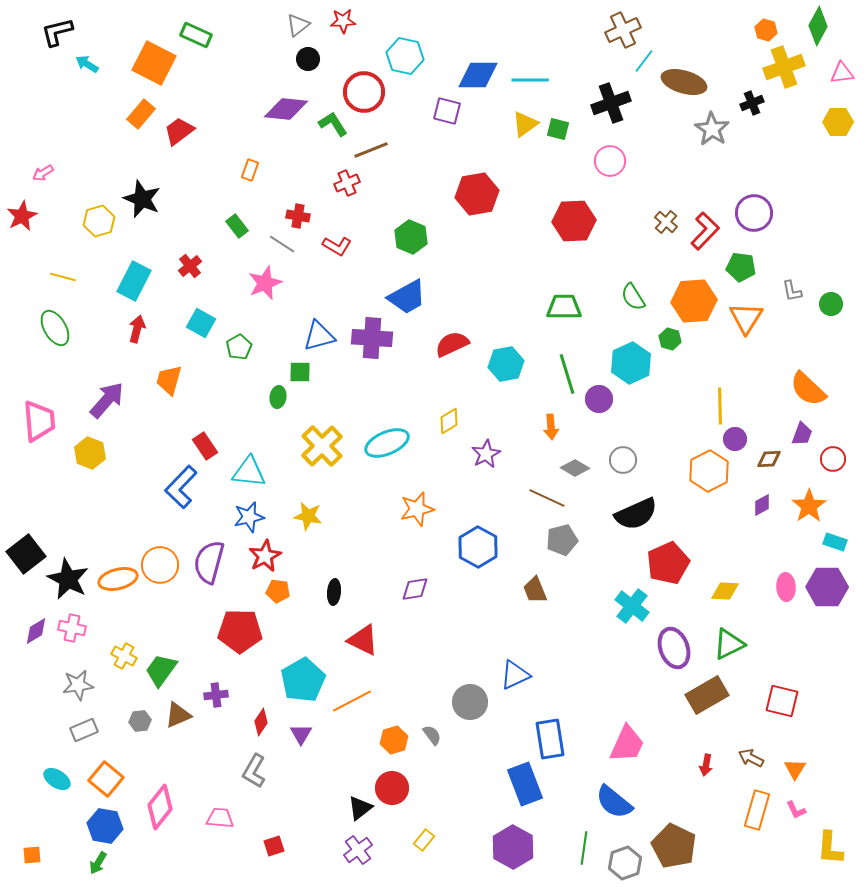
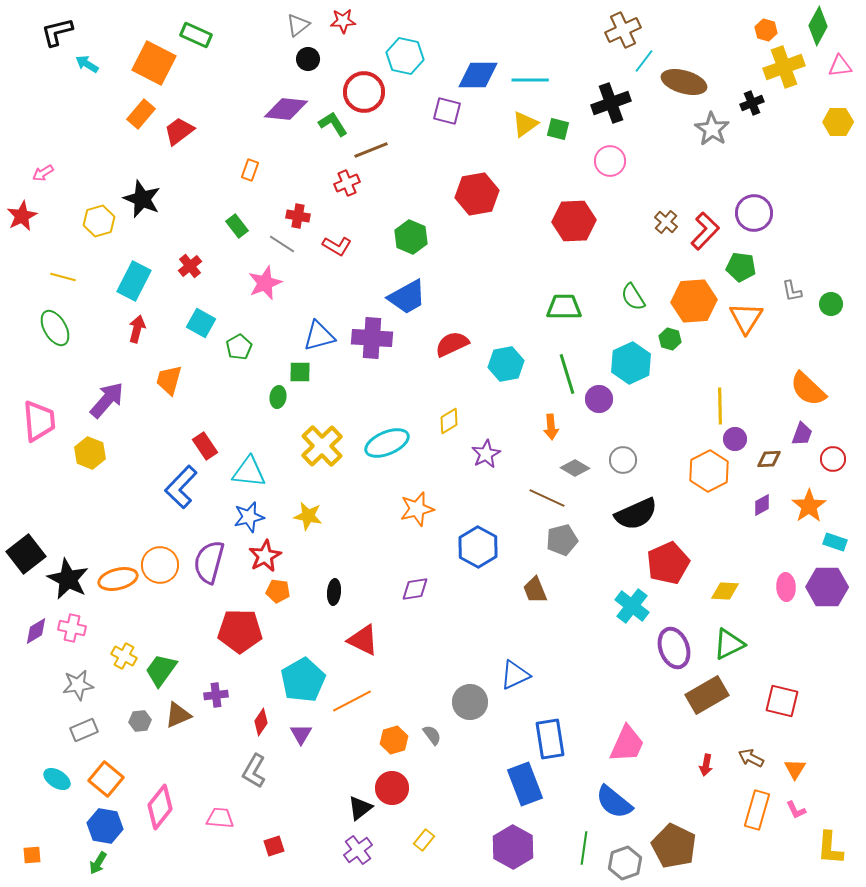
pink triangle at (842, 73): moved 2 px left, 7 px up
